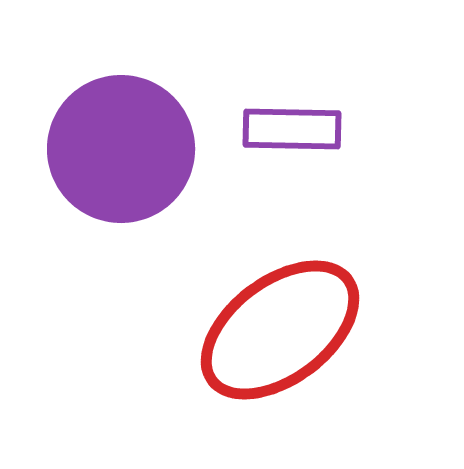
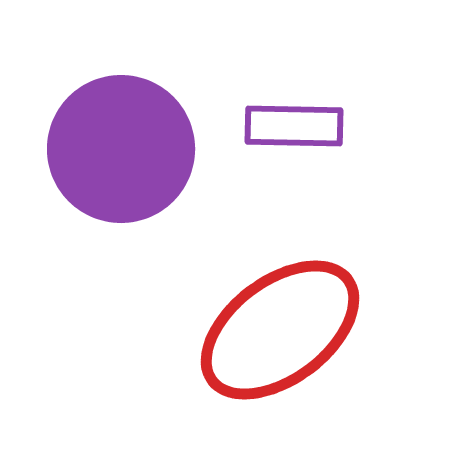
purple rectangle: moved 2 px right, 3 px up
